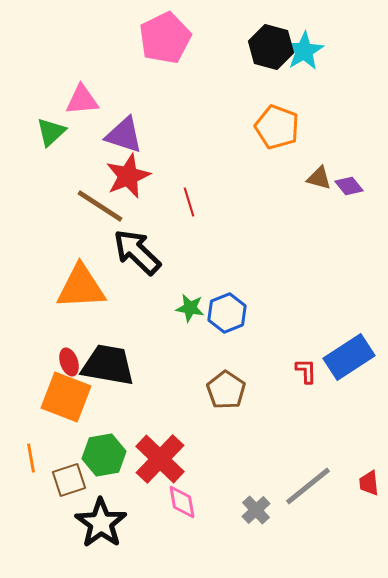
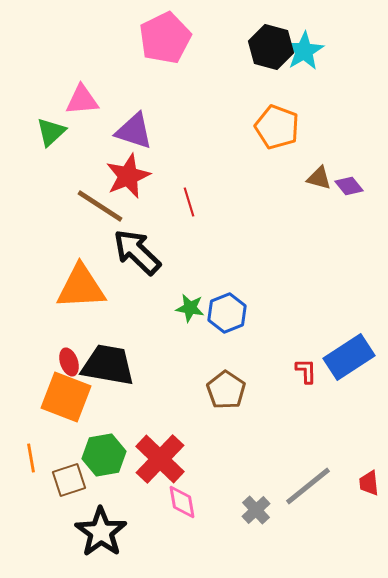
purple triangle: moved 10 px right, 4 px up
black star: moved 9 px down
